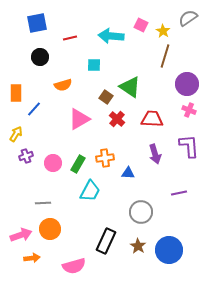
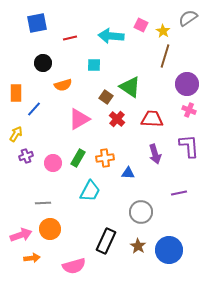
black circle: moved 3 px right, 6 px down
green rectangle: moved 6 px up
